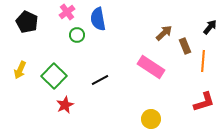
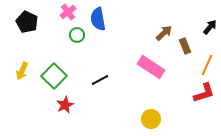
pink cross: moved 1 px right
orange line: moved 4 px right, 4 px down; rotated 20 degrees clockwise
yellow arrow: moved 2 px right, 1 px down
red L-shape: moved 9 px up
